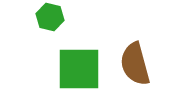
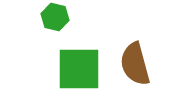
green hexagon: moved 5 px right
